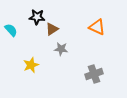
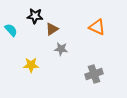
black star: moved 2 px left, 1 px up
yellow star: rotated 21 degrees clockwise
